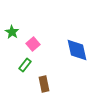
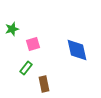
green star: moved 3 px up; rotated 24 degrees clockwise
pink square: rotated 24 degrees clockwise
green rectangle: moved 1 px right, 3 px down
